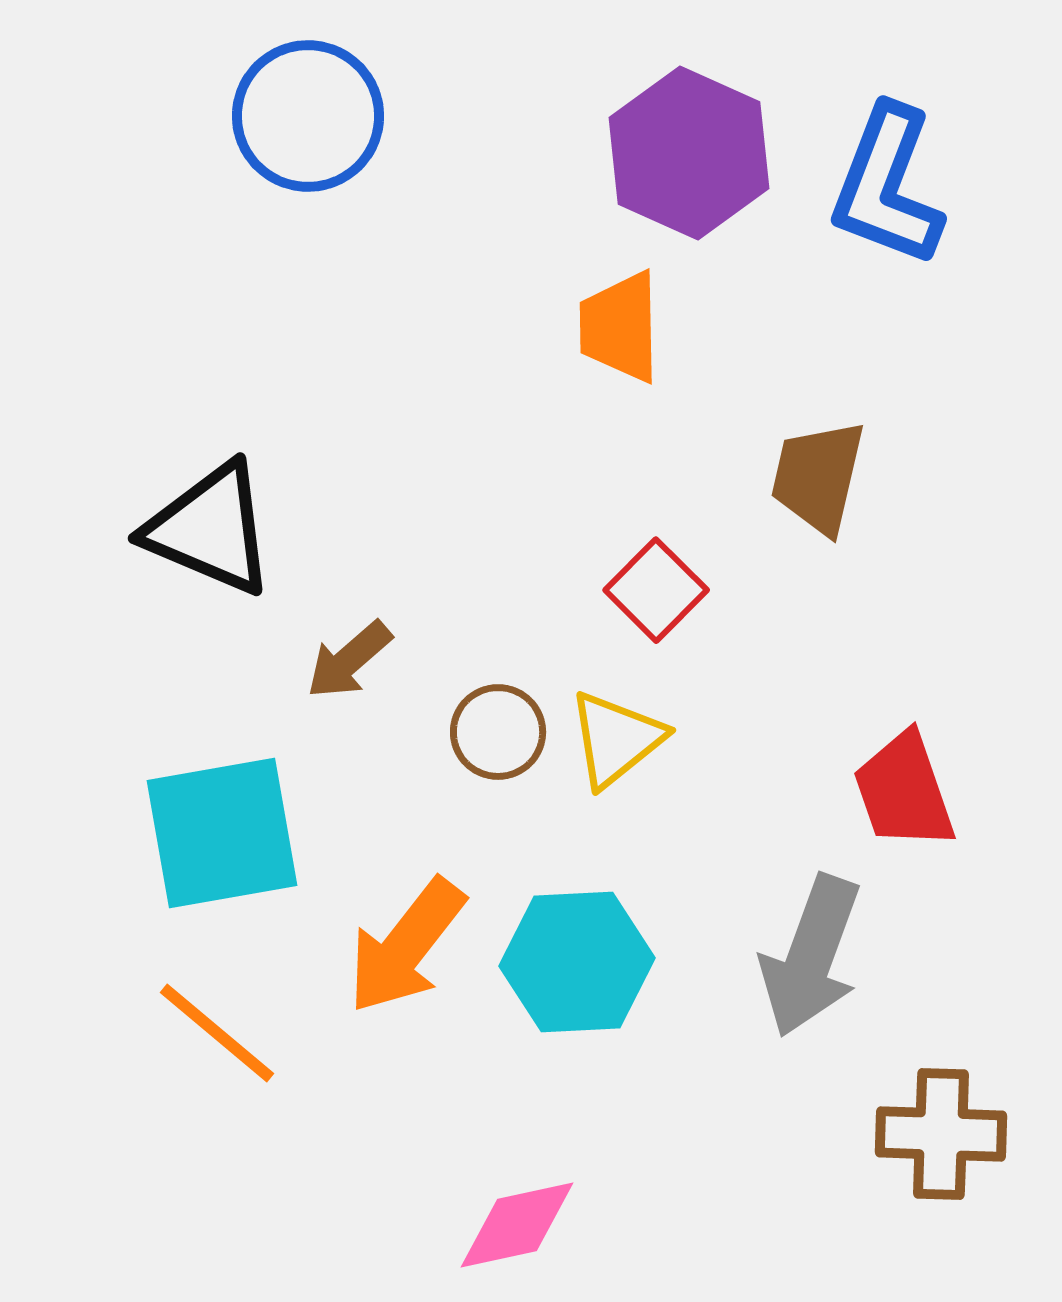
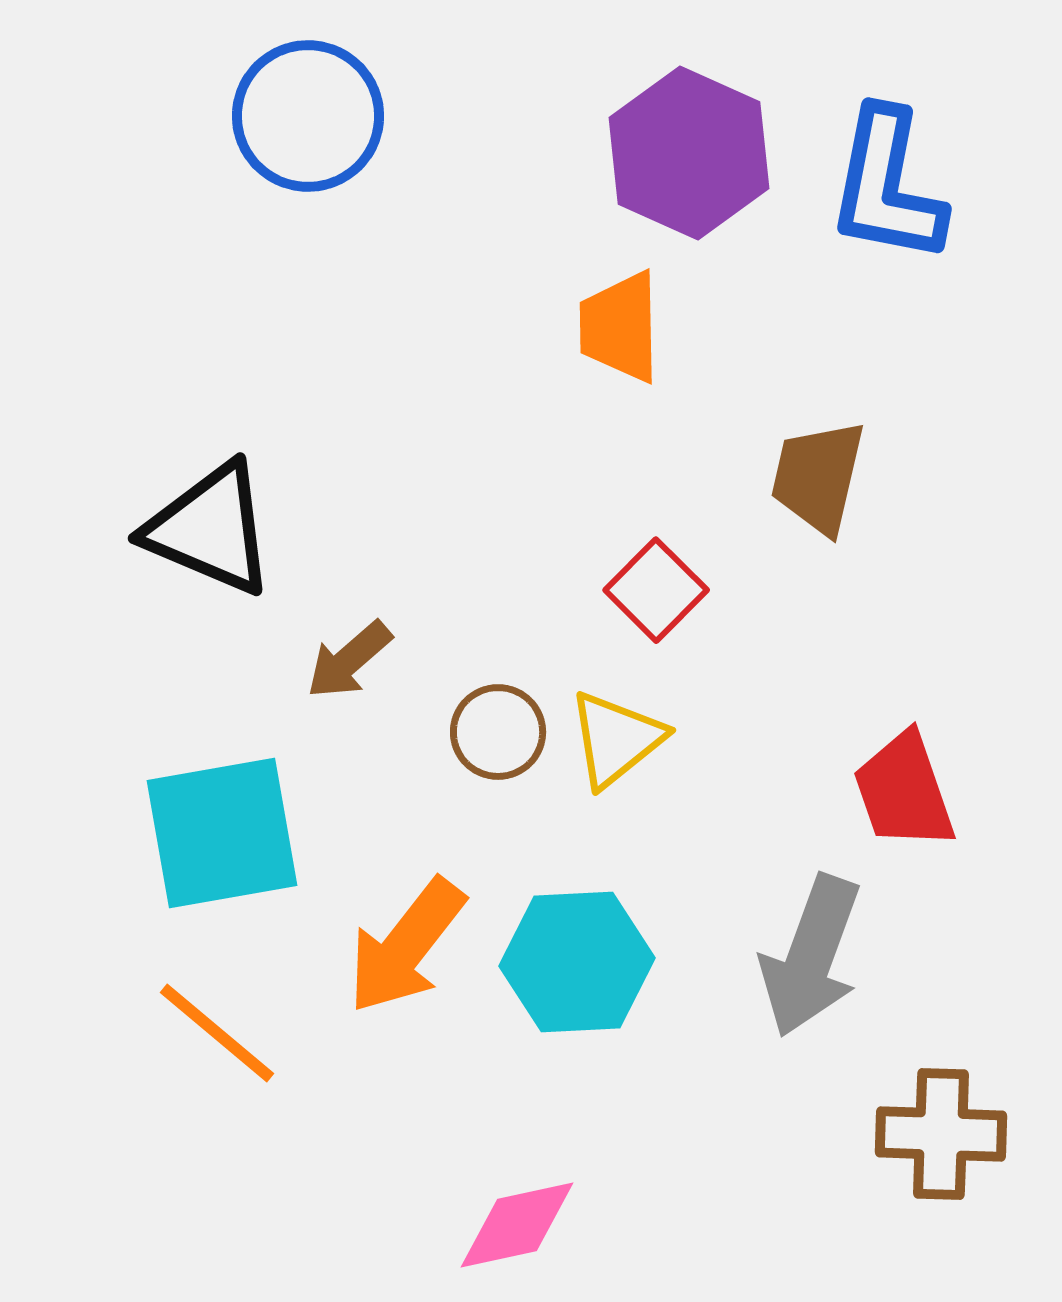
blue L-shape: rotated 10 degrees counterclockwise
